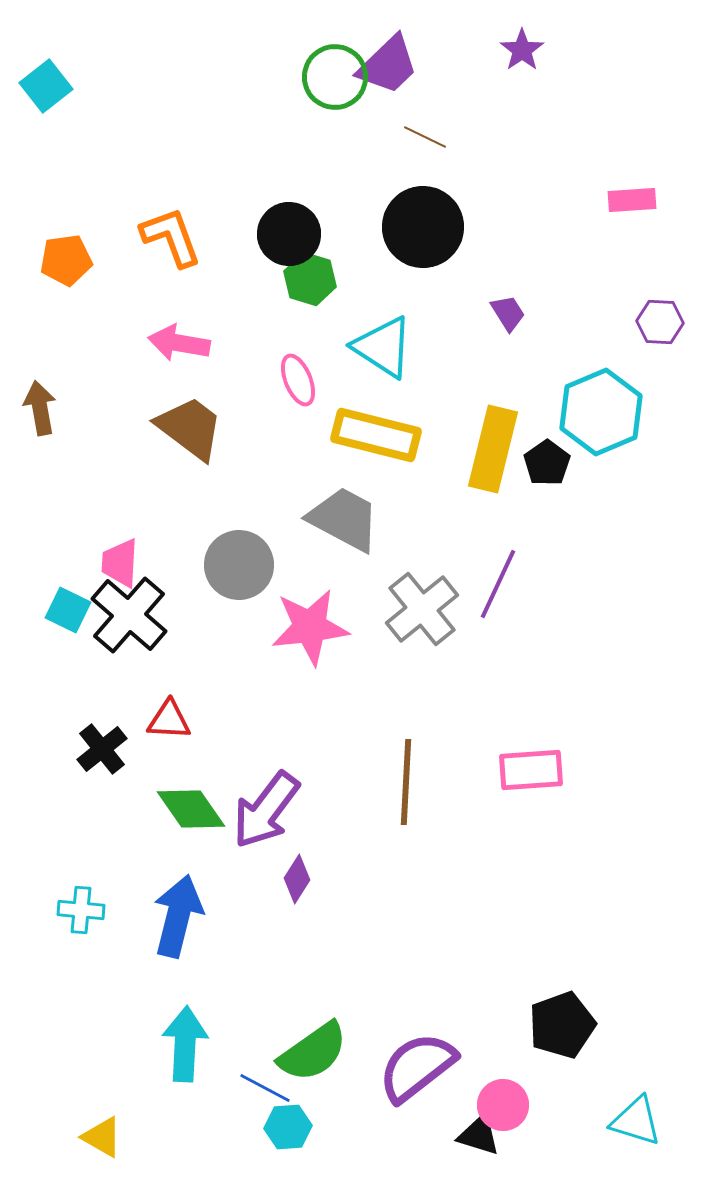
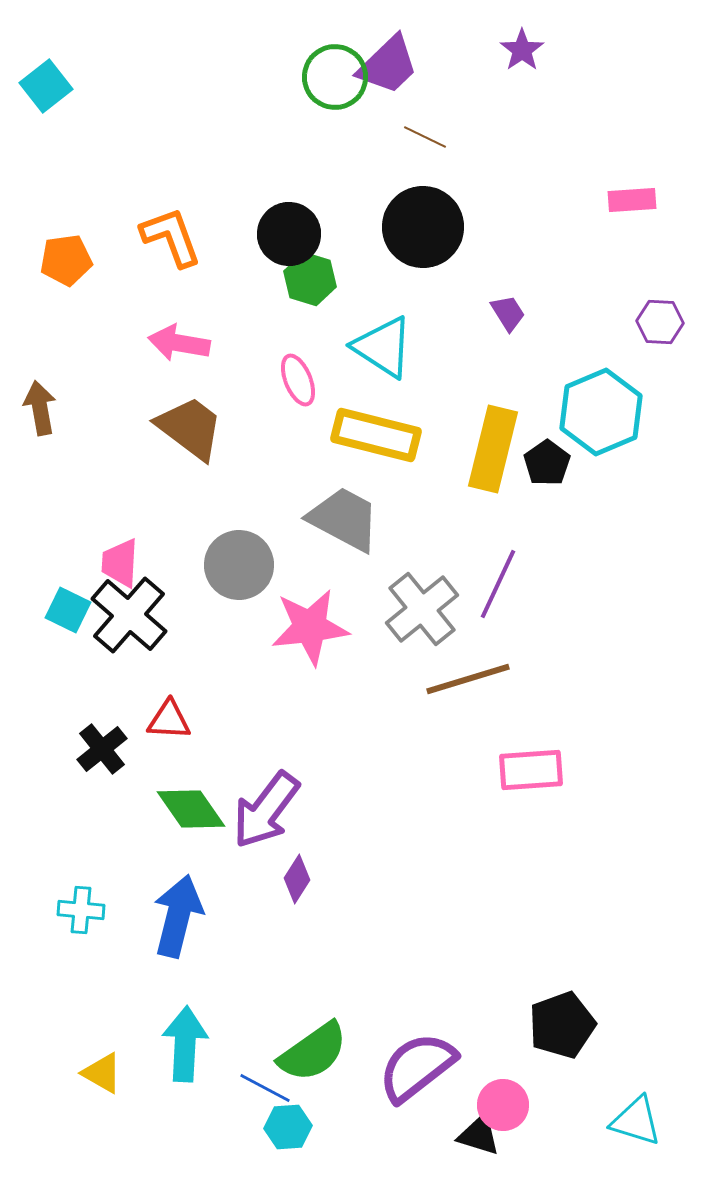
brown line at (406, 782): moved 62 px right, 103 px up; rotated 70 degrees clockwise
yellow triangle at (102, 1137): moved 64 px up
